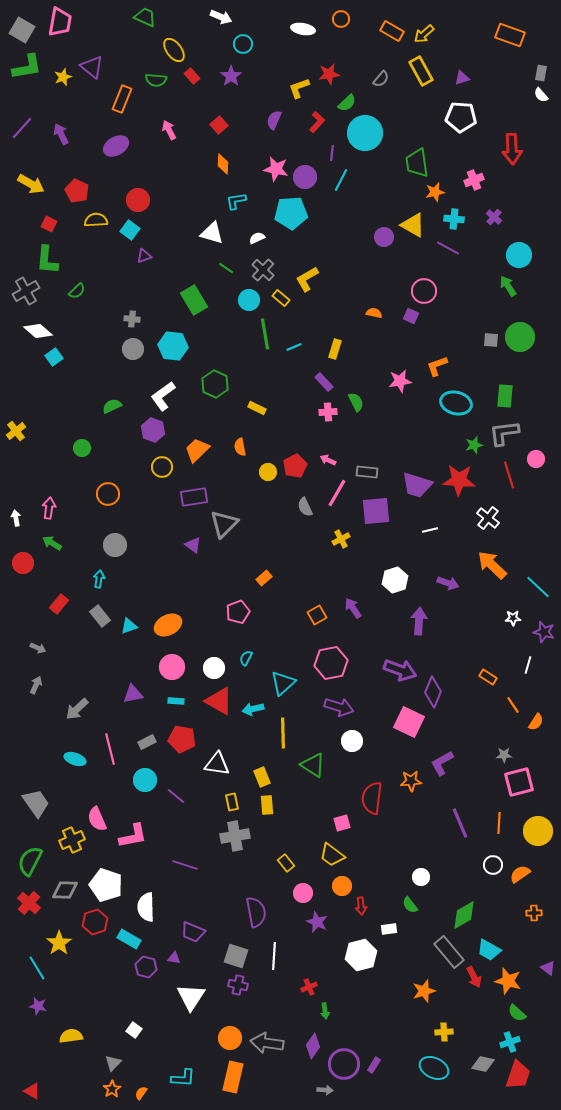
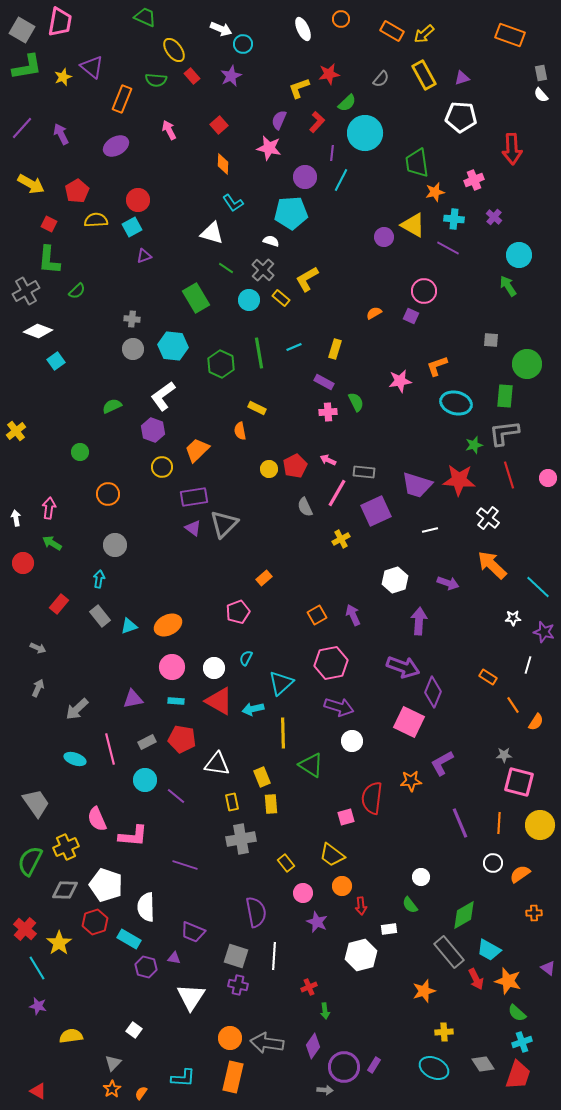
white arrow at (221, 17): moved 12 px down
white ellipse at (303, 29): rotated 55 degrees clockwise
yellow rectangle at (421, 71): moved 3 px right, 4 px down
gray rectangle at (541, 73): rotated 21 degrees counterclockwise
purple star at (231, 76): rotated 10 degrees clockwise
purple semicircle at (274, 120): moved 5 px right
pink star at (276, 169): moved 7 px left, 21 px up
red pentagon at (77, 191): rotated 15 degrees clockwise
cyan L-shape at (236, 201): moved 3 px left, 2 px down; rotated 115 degrees counterclockwise
cyan square at (130, 230): moved 2 px right, 3 px up; rotated 24 degrees clockwise
white semicircle at (257, 238): moved 14 px right, 3 px down; rotated 42 degrees clockwise
green L-shape at (47, 260): moved 2 px right
green rectangle at (194, 300): moved 2 px right, 2 px up
orange semicircle at (374, 313): rotated 42 degrees counterclockwise
white diamond at (38, 331): rotated 20 degrees counterclockwise
green line at (265, 334): moved 6 px left, 19 px down
green circle at (520, 337): moved 7 px right, 27 px down
cyan square at (54, 357): moved 2 px right, 4 px down
purple rectangle at (324, 382): rotated 18 degrees counterclockwise
green hexagon at (215, 384): moved 6 px right, 20 px up
orange semicircle at (240, 447): moved 16 px up
green circle at (82, 448): moved 2 px left, 4 px down
pink circle at (536, 459): moved 12 px right, 19 px down
yellow circle at (268, 472): moved 1 px right, 3 px up
gray rectangle at (367, 472): moved 3 px left
purple square at (376, 511): rotated 20 degrees counterclockwise
purple triangle at (193, 545): moved 17 px up
purple arrow at (353, 608): moved 7 px down; rotated 10 degrees clockwise
purple arrow at (400, 670): moved 3 px right, 3 px up
cyan triangle at (283, 683): moved 2 px left
gray arrow at (36, 685): moved 2 px right, 3 px down
purple triangle at (133, 694): moved 5 px down
green triangle at (313, 765): moved 2 px left
pink square at (519, 782): rotated 28 degrees clockwise
yellow rectangle at (267, 805): moved 4 px right, 1 px up
pink square at (342, 823): moved 4 px right, 6 px up
yellow circle at (538, 831): moved 2 px right, 6 px up
pink L-shape at (133, 836): rotated 16 degrees clockwise
gray cross at (235, 836): moved 6 px right, 3 px down
yellow cross at (72, 840): moved 6 px left, 7 px down
white circle at (493, 865): moved 2 px up
red cross at (29, 903): moved 4 px left, 26 px down
red arrow at (474, 977): moved 2 px right, 2 px down
cyan cross at (510, 1042): moved 12 px right
purple circle at (344, 1064): moved 3 px down
gray diamond at (483, 1064): rotated 45 degrees clockwise
red triangle at (32, 1091): moved 6 px right
